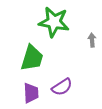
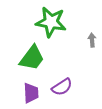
green star: moved 3 px left
green trapezoid: rotated 20 degrees clockwise
